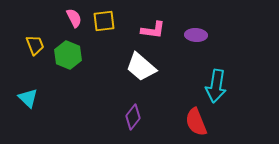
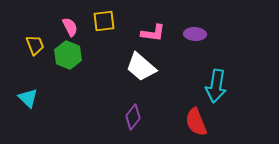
pink semicircle: moved 4 px left, 9 px down
pink L-shape: moved 3 px down
purple ellipse: moved 1 px left, 1 px up
